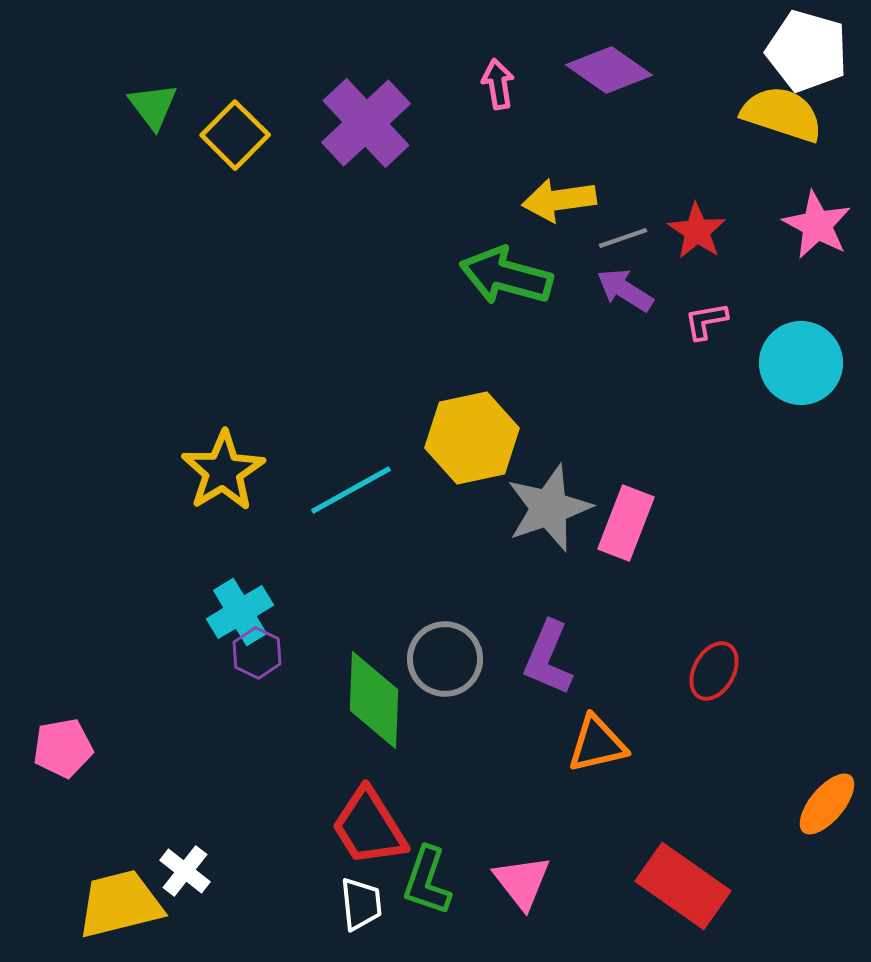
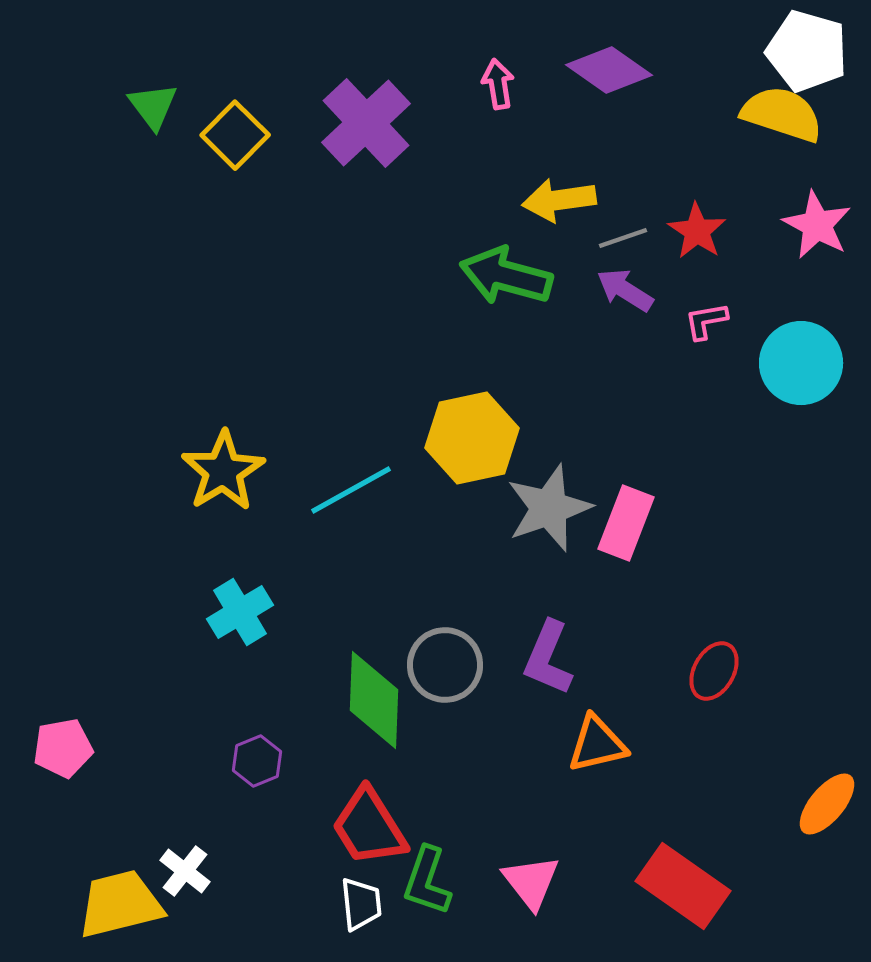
purple hexagon: moved 108 px down; rotated 12 degrees clockwise
gray circle: moved 6 px down
pink triangle: moved 9 px right
